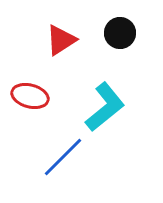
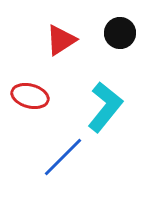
cyan L-shape: rotated 12 degrees counterclockwise
